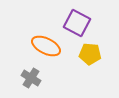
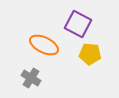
purple square: moved 1 px right, 1 px down
orange ellipse: moved 2 px left, 1 px up
